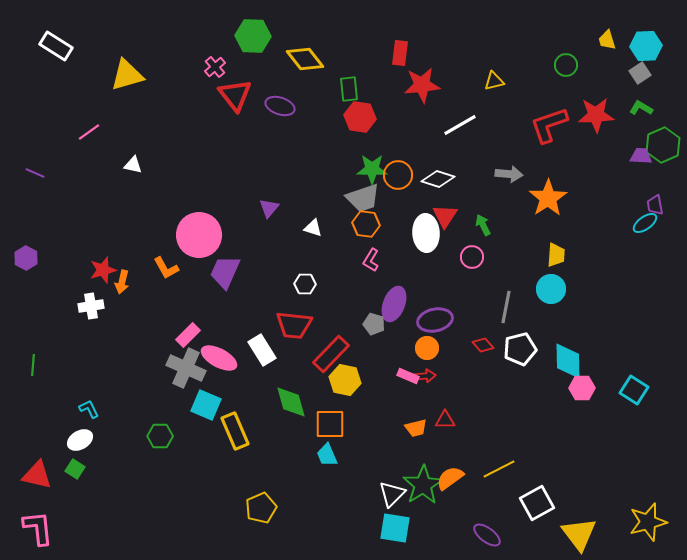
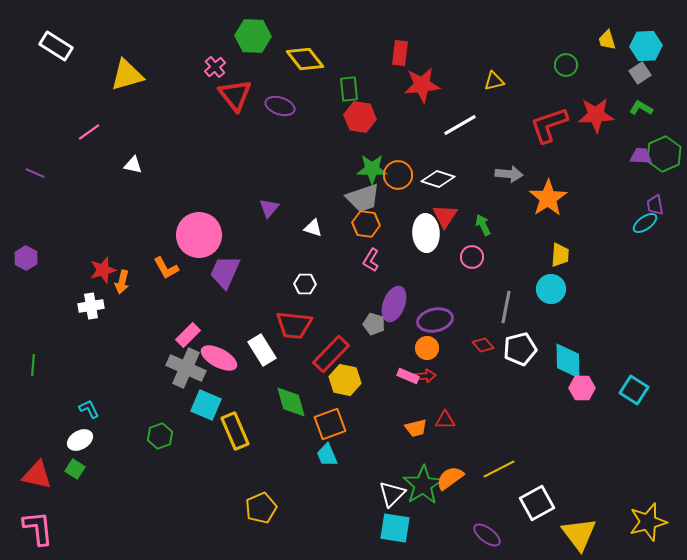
green hexagon at (663, 145): moved 1 px right, 9 px down
yellow trapezoid at (556, 255): moved 4 px right
orange square at (330, 424): rotated 20 degrees counterclockwise
green hexagon at (160, 436): rotated 20 degrees counterclockwise
